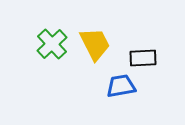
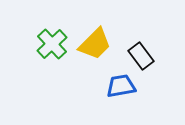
yellow trapezoid: rotated 72 degrees clockwise
black rectangle: moved 2 px left, 2 px up; rotated 56 degrees clockwise
